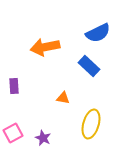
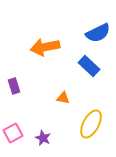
purple rectangle: rotated 14 degrees counterclockwise
yellow ellipse: rotated 12 degrees clockwise
